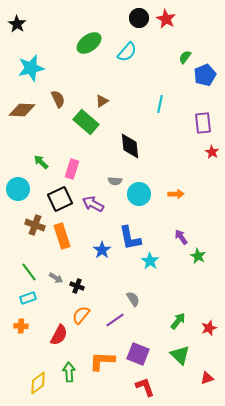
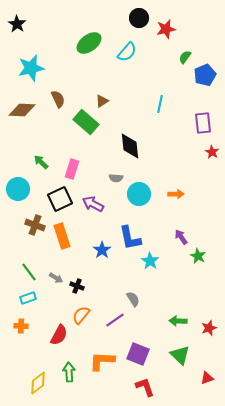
red star at (166, 19): moved 10 px down; rotated 30 degrees clockwise
gray semicircle at (115, 181): moved 1 px right, 3 px up
green arrow at (178, 321): rotated 126 degrees counterclockwise
